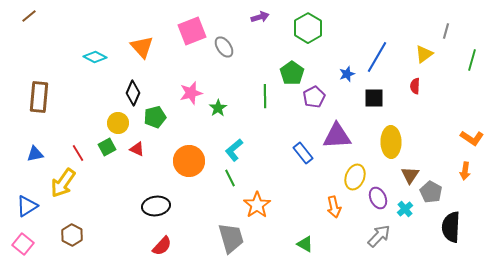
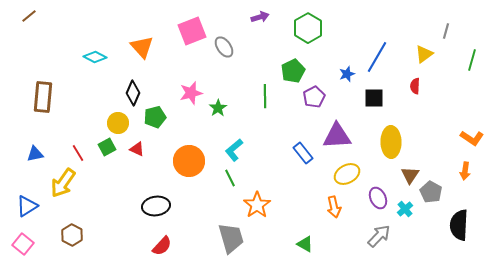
green pentagon at (292, 73): moved 1 px right, 2 px up; rotated 10 degrees clockwise
brown rectangle at (39, 97): moved 4 px right
yellow ellipse at (355, 177): moved 8 px left, 3 px up; rotated 40 degrees clockwise
black semicircle at (451, 227): moved 8 px right, 2 px up
